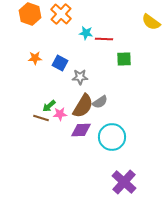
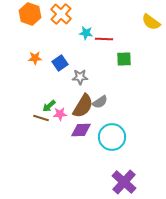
blue square: rotated 28 degrees clockwise
